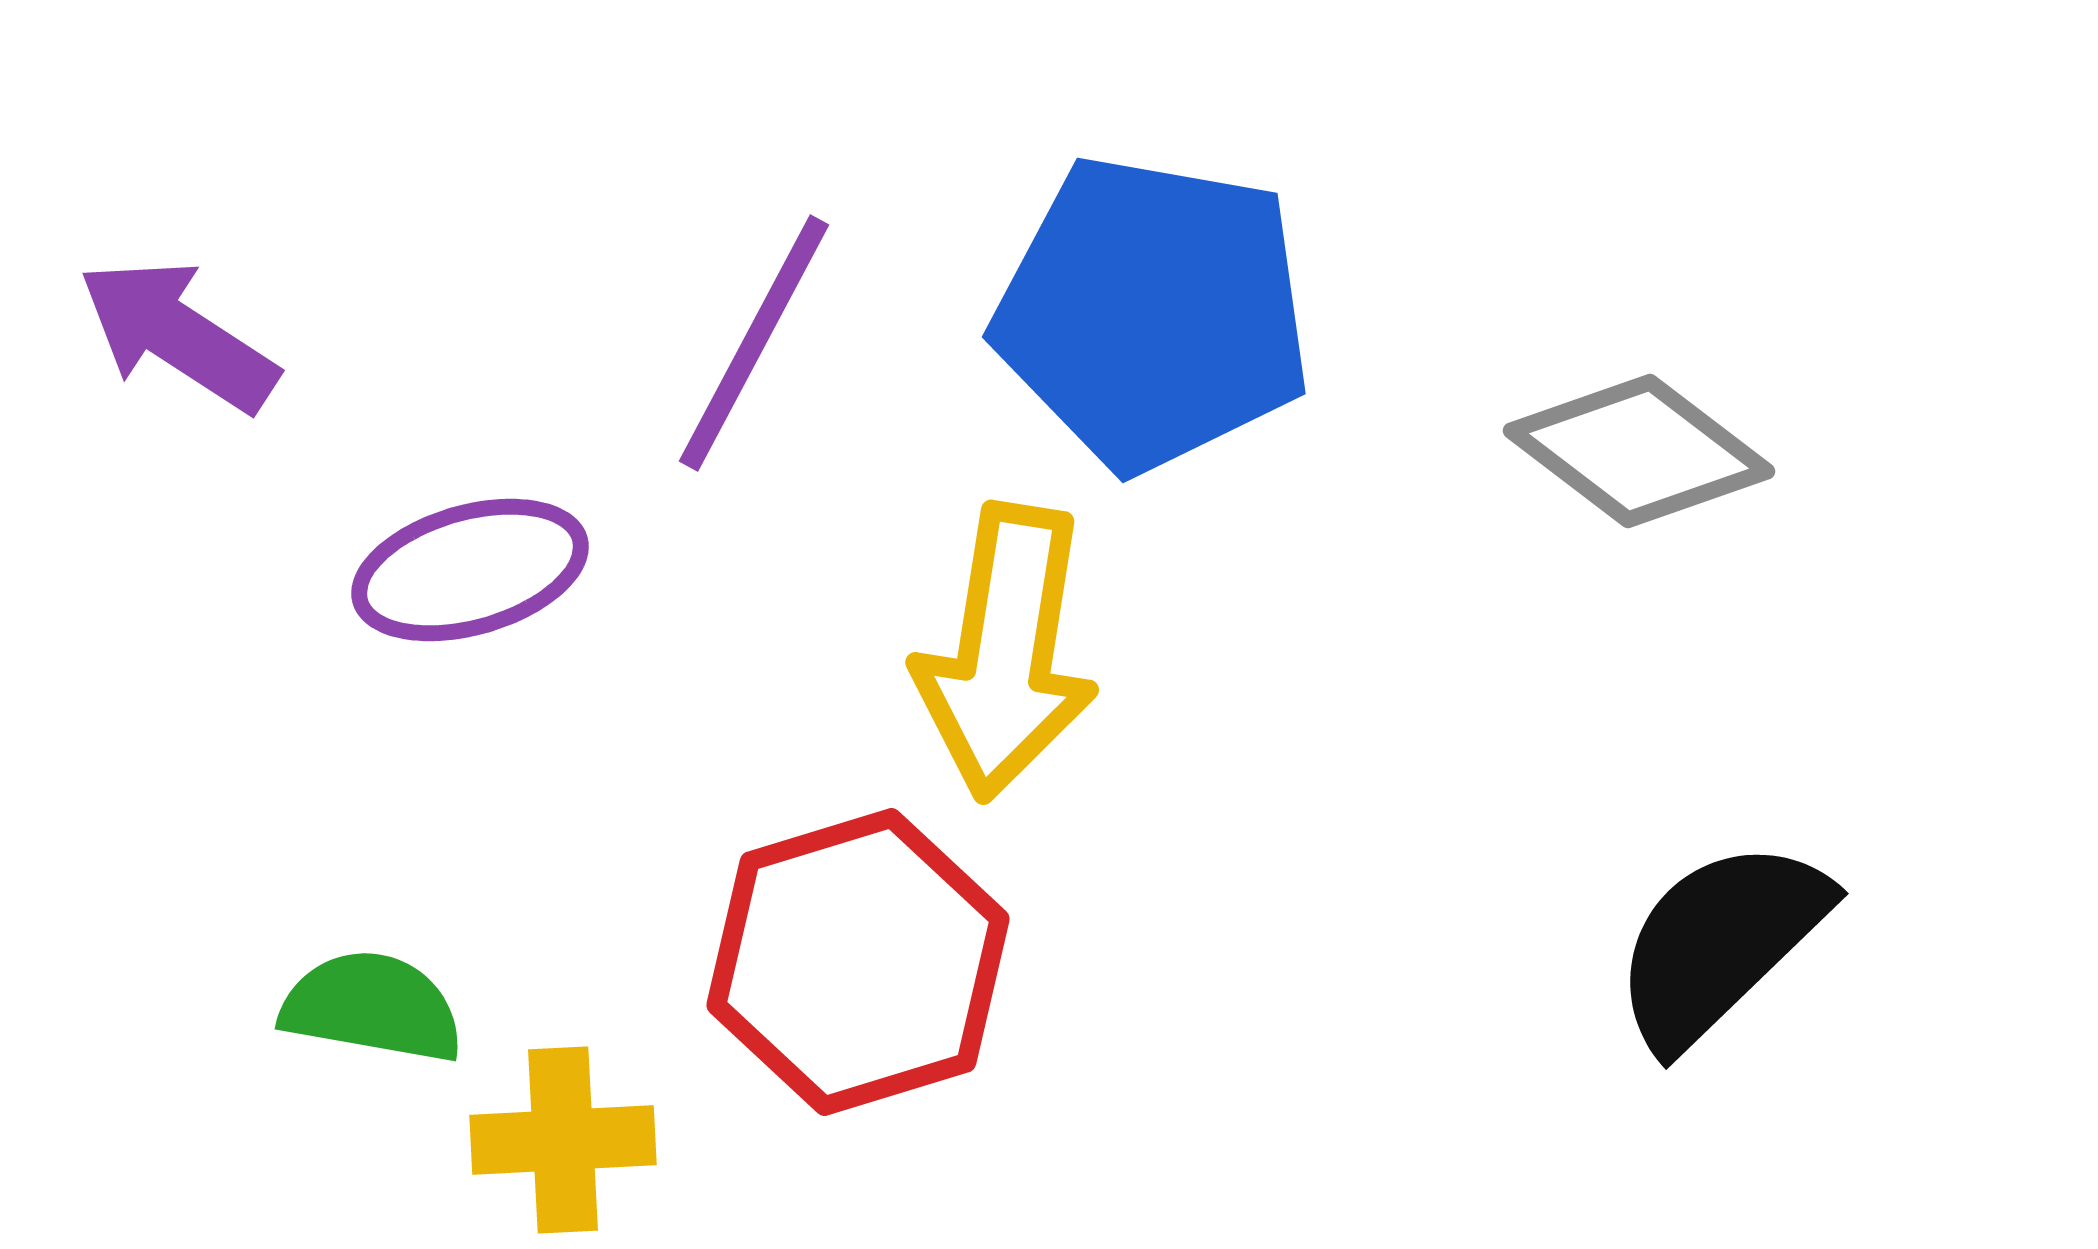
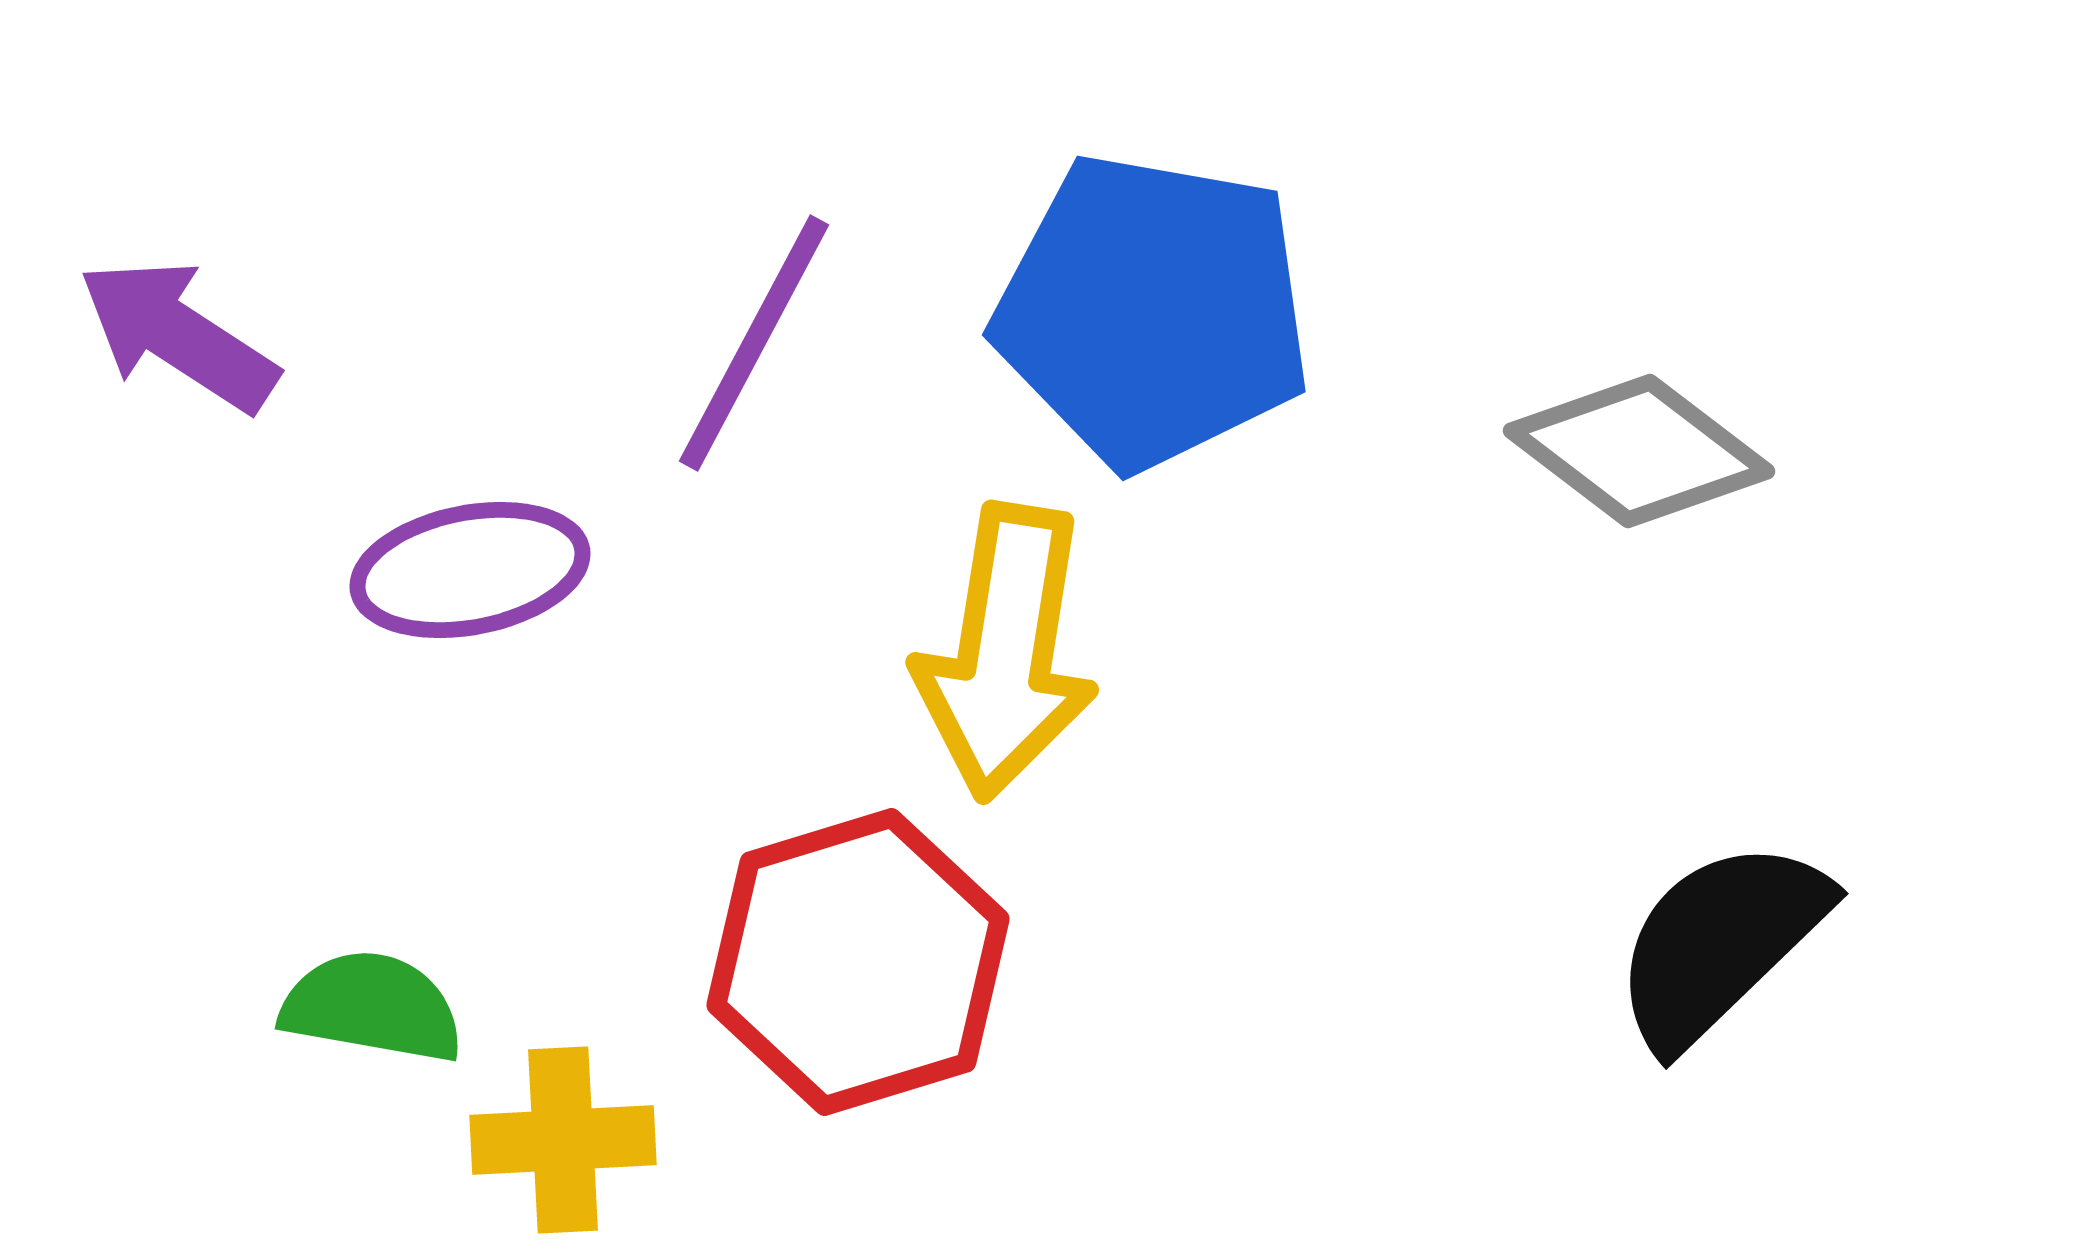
blue pentagon: moved 2 px up
purple ellipse: rotated 5 degrees clockwise
